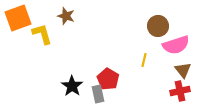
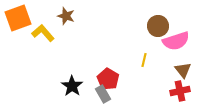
yellow L-shape: moved 1 px right, 1 px up; rotated 25 degrees counterclockwise
pink semicircle: moved 4 px up
gray rectangle: moved 5 px right; rotated 18 degrees counterclockwise
